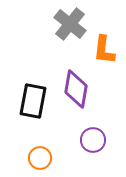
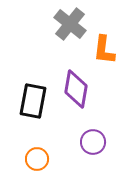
purple circle: moved 2 px down
orange circle: moved 3 px left, 1 px down
